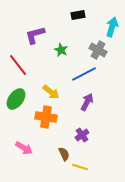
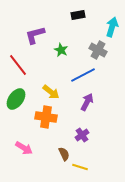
blue line: moved 1 px left, 1 px down
